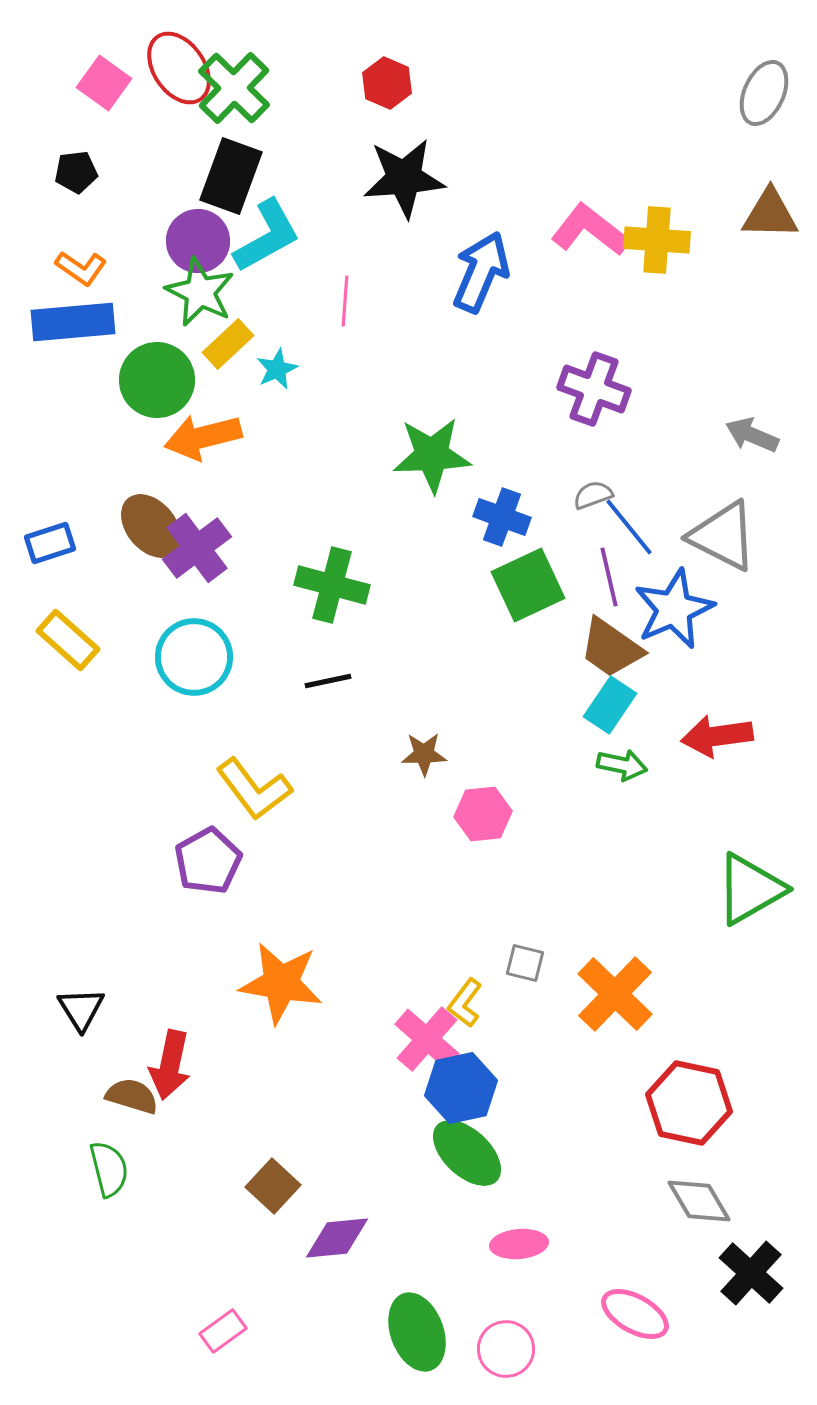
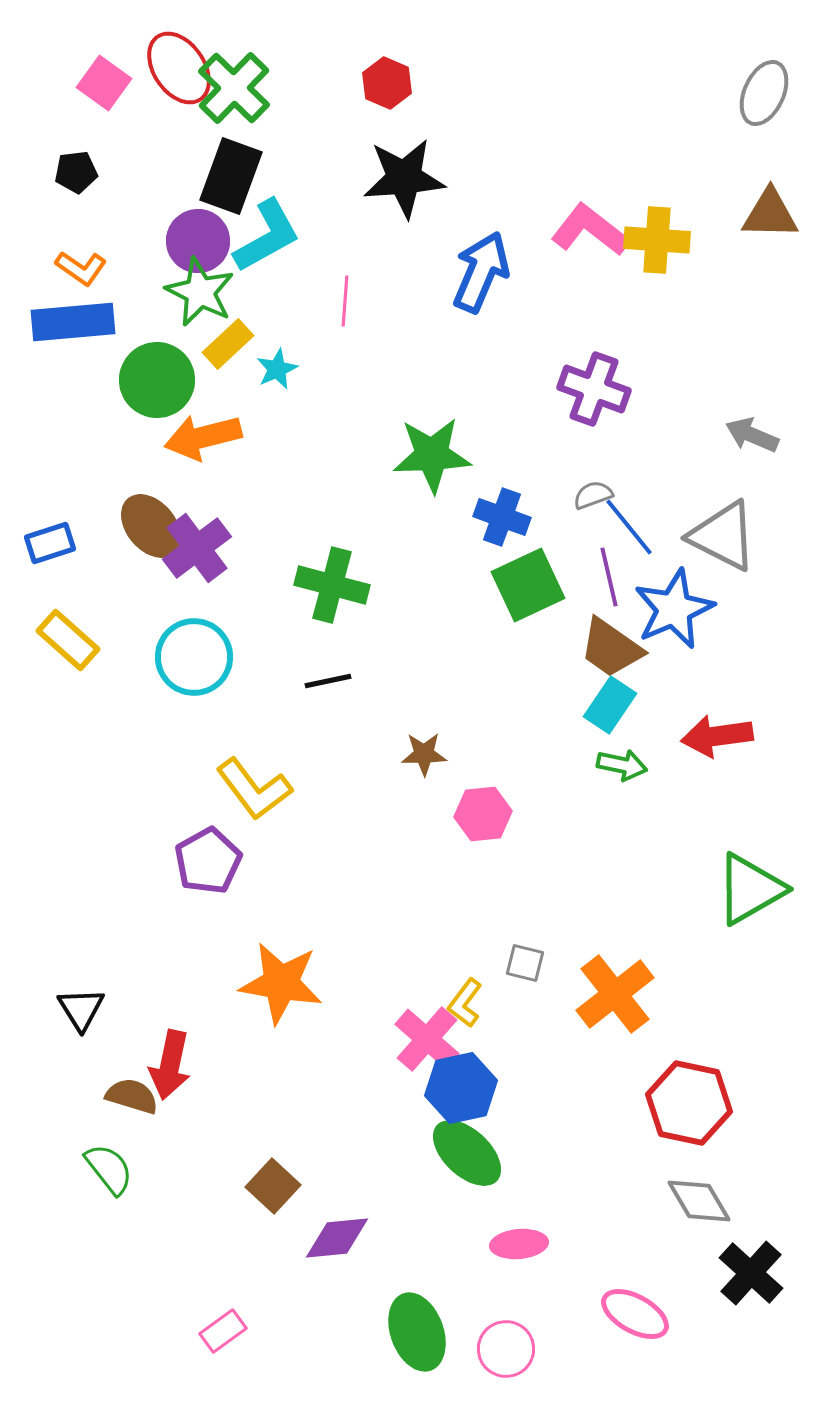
orange cross at (615, 994): rotated 8 degrees clockwise
green semicircle at (109, 1169): rotated 24 degrees counterclockwise
